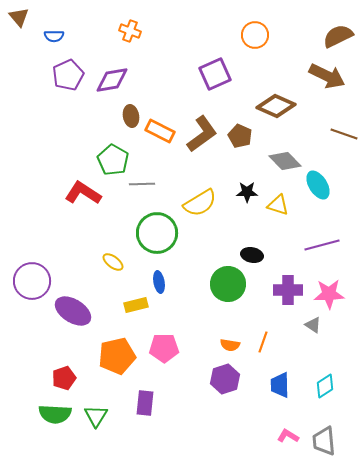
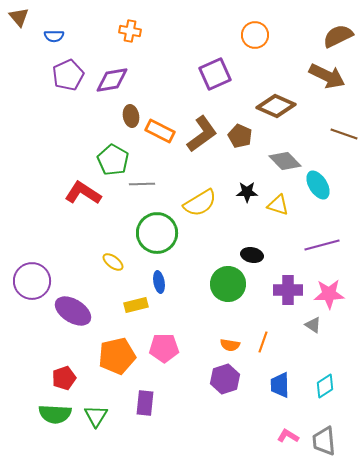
orange cross at (130, 31): rotated 10 degrees counterclockwise
